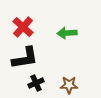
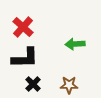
green arrow: moved 8 px right, 11 px down
black L-shape: rotated 8 degrees clockwise
black cross: moved 3 px left, 1 px down; rotated 21 degrees counterclockwise
